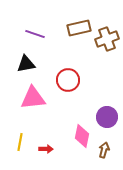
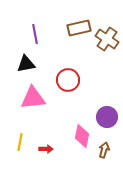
purple line: rotated 60 degrees clockwise
brown cross: rotated 35 degrees counterclockwise
